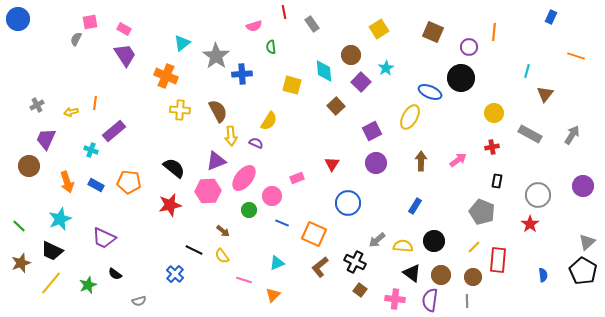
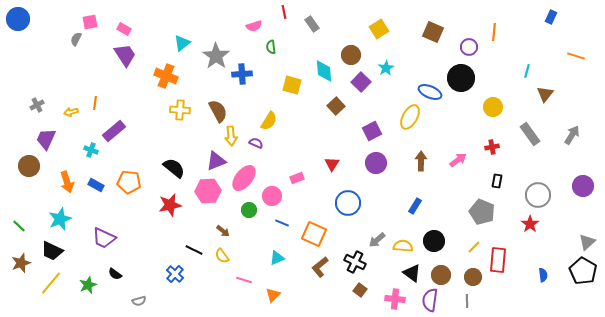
yellow circle at (494, 113): moved 1 px left, 6 px up
gray rectangle at (530, 134): rotated 25 degrees clockwise
cyan triangle at (277, 263): moved 5 px up
